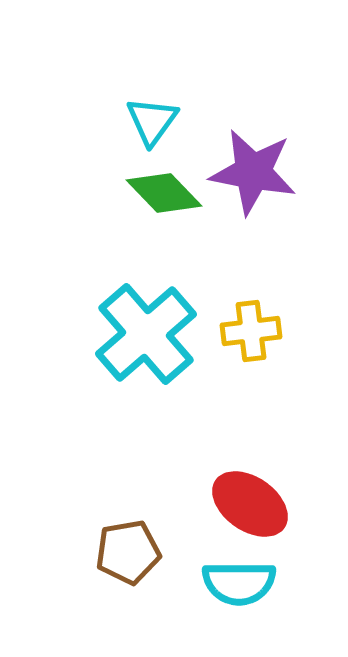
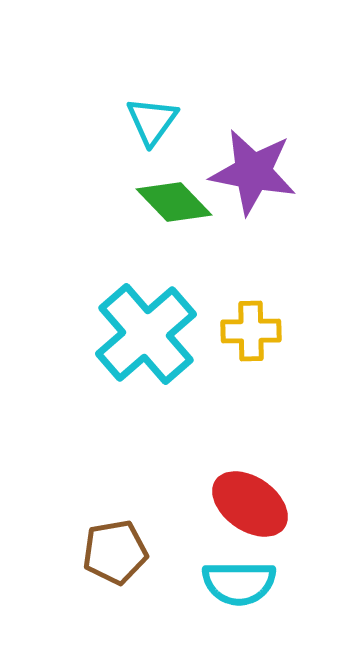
green diamond: moved 10 px right, 9 px down
yellow cross: rotated 6 degrees clockwise
brown pentagon: moved 13 px left
